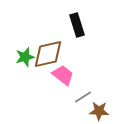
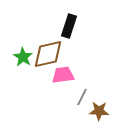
black rectangle: moved 8 px left, 1 px down; rotated 35 degrees clockwise
green star: moved 2 px left; rotated 24 degrees counterclockwise
pink trapezoid: rotated 45 degrees counterclockwise
gray line: moved 1 px left; rotated 30 degrees counterclockwise
